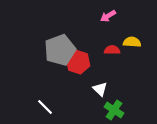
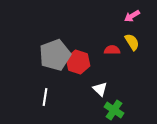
pink arrow: moved 24 px right
yellow semicircle: rotated 54 degrees clockwise
gray pentagon: moved 5 px left, 5 px down
white line: moved 10 px up; rotated 54 degrees clockwise
